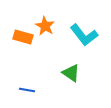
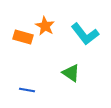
cyan L-shape: moved 1 px right, 1 px up
